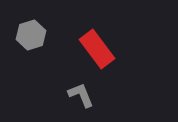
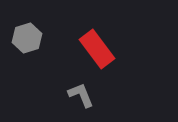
gray hexagon: moved 4 px left, 3 px down
